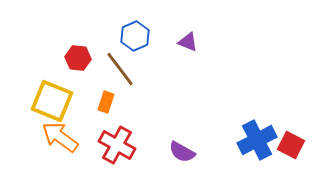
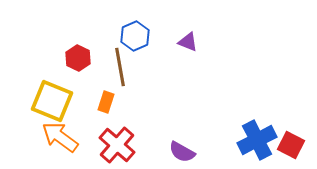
red hexagon: rotated 20 degrees clockwise
brown line: moved 2 px up; rotated 27 degrees clockwise
red cross: rotated 12 degrees clockwise
